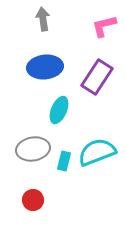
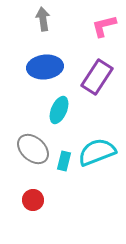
gray ellipse: rotated 52 degrees clockwise
